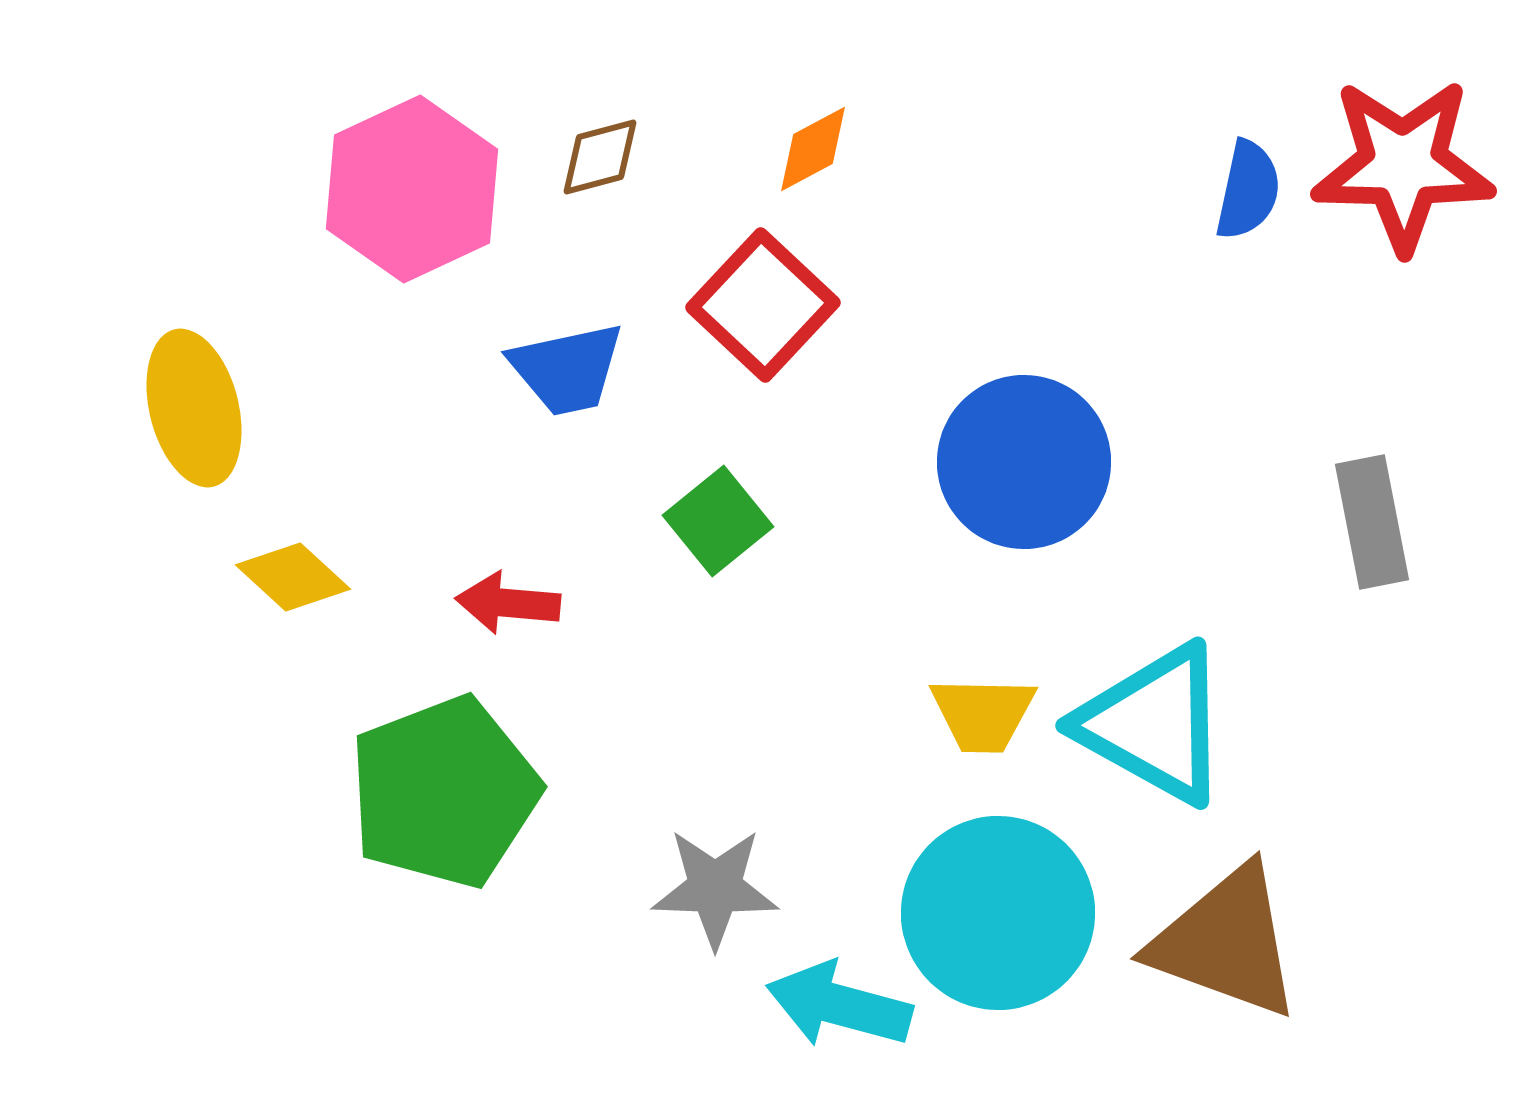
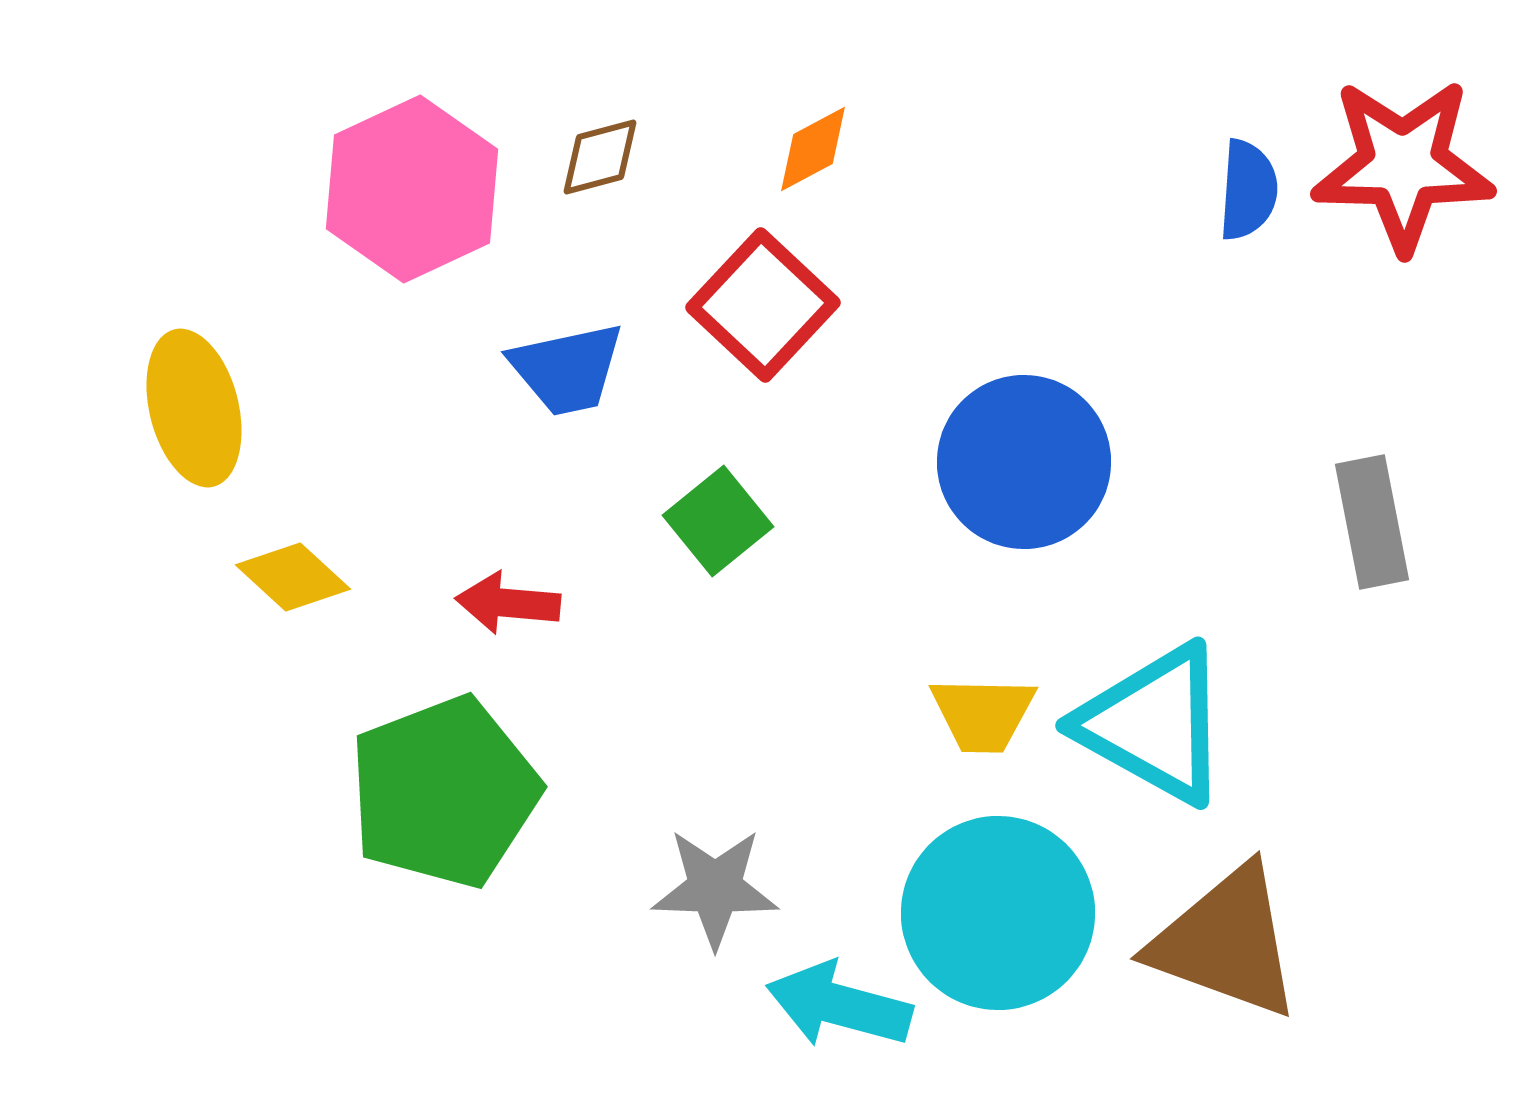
blue semicircle: rotated 8 degrees counterclockwise
